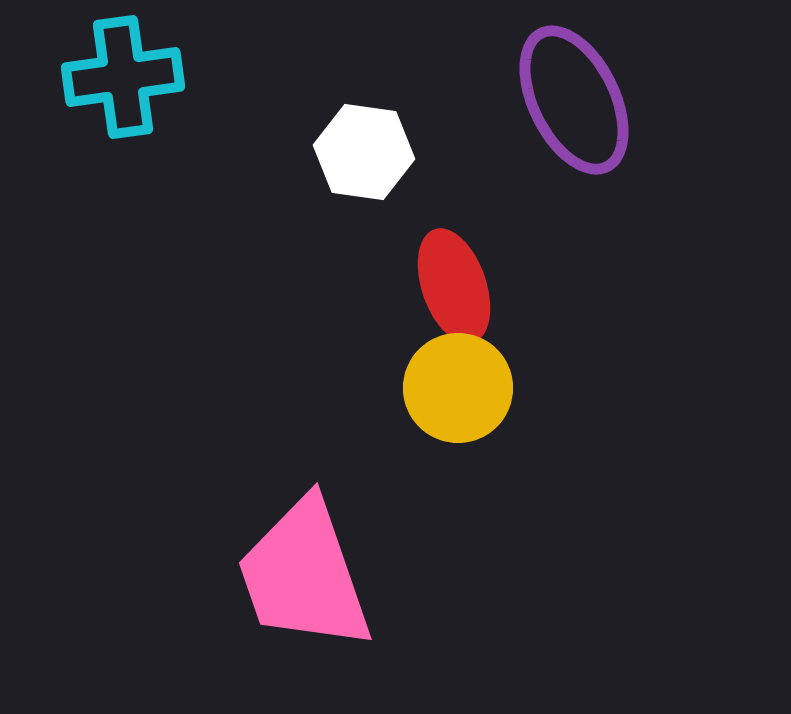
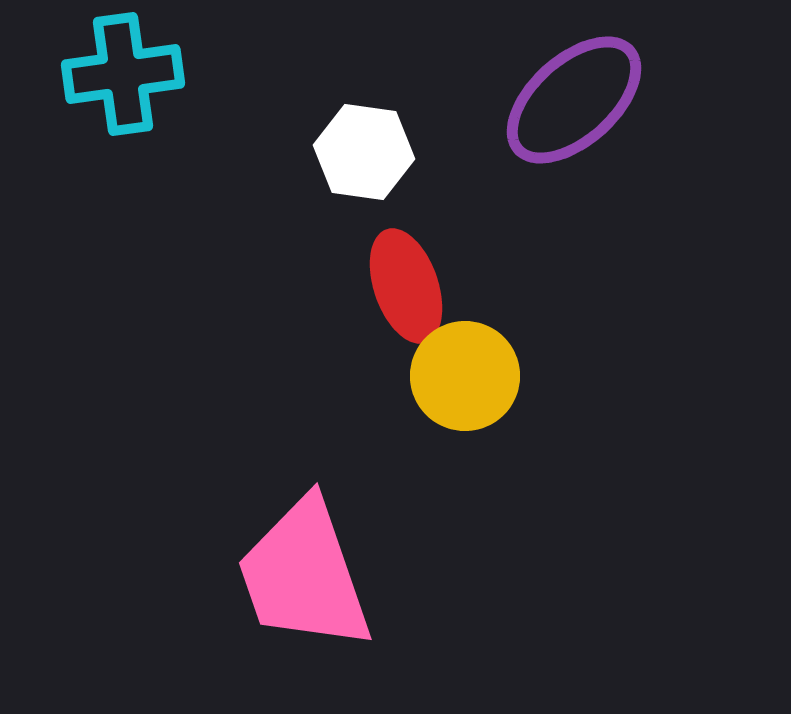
cyan cross: moved 3 px up
purple ellipse: rotated 74 degrees clockwise
red ellipse: moved 48 px left
yellow circle: moved 7 px right, 12 px up
